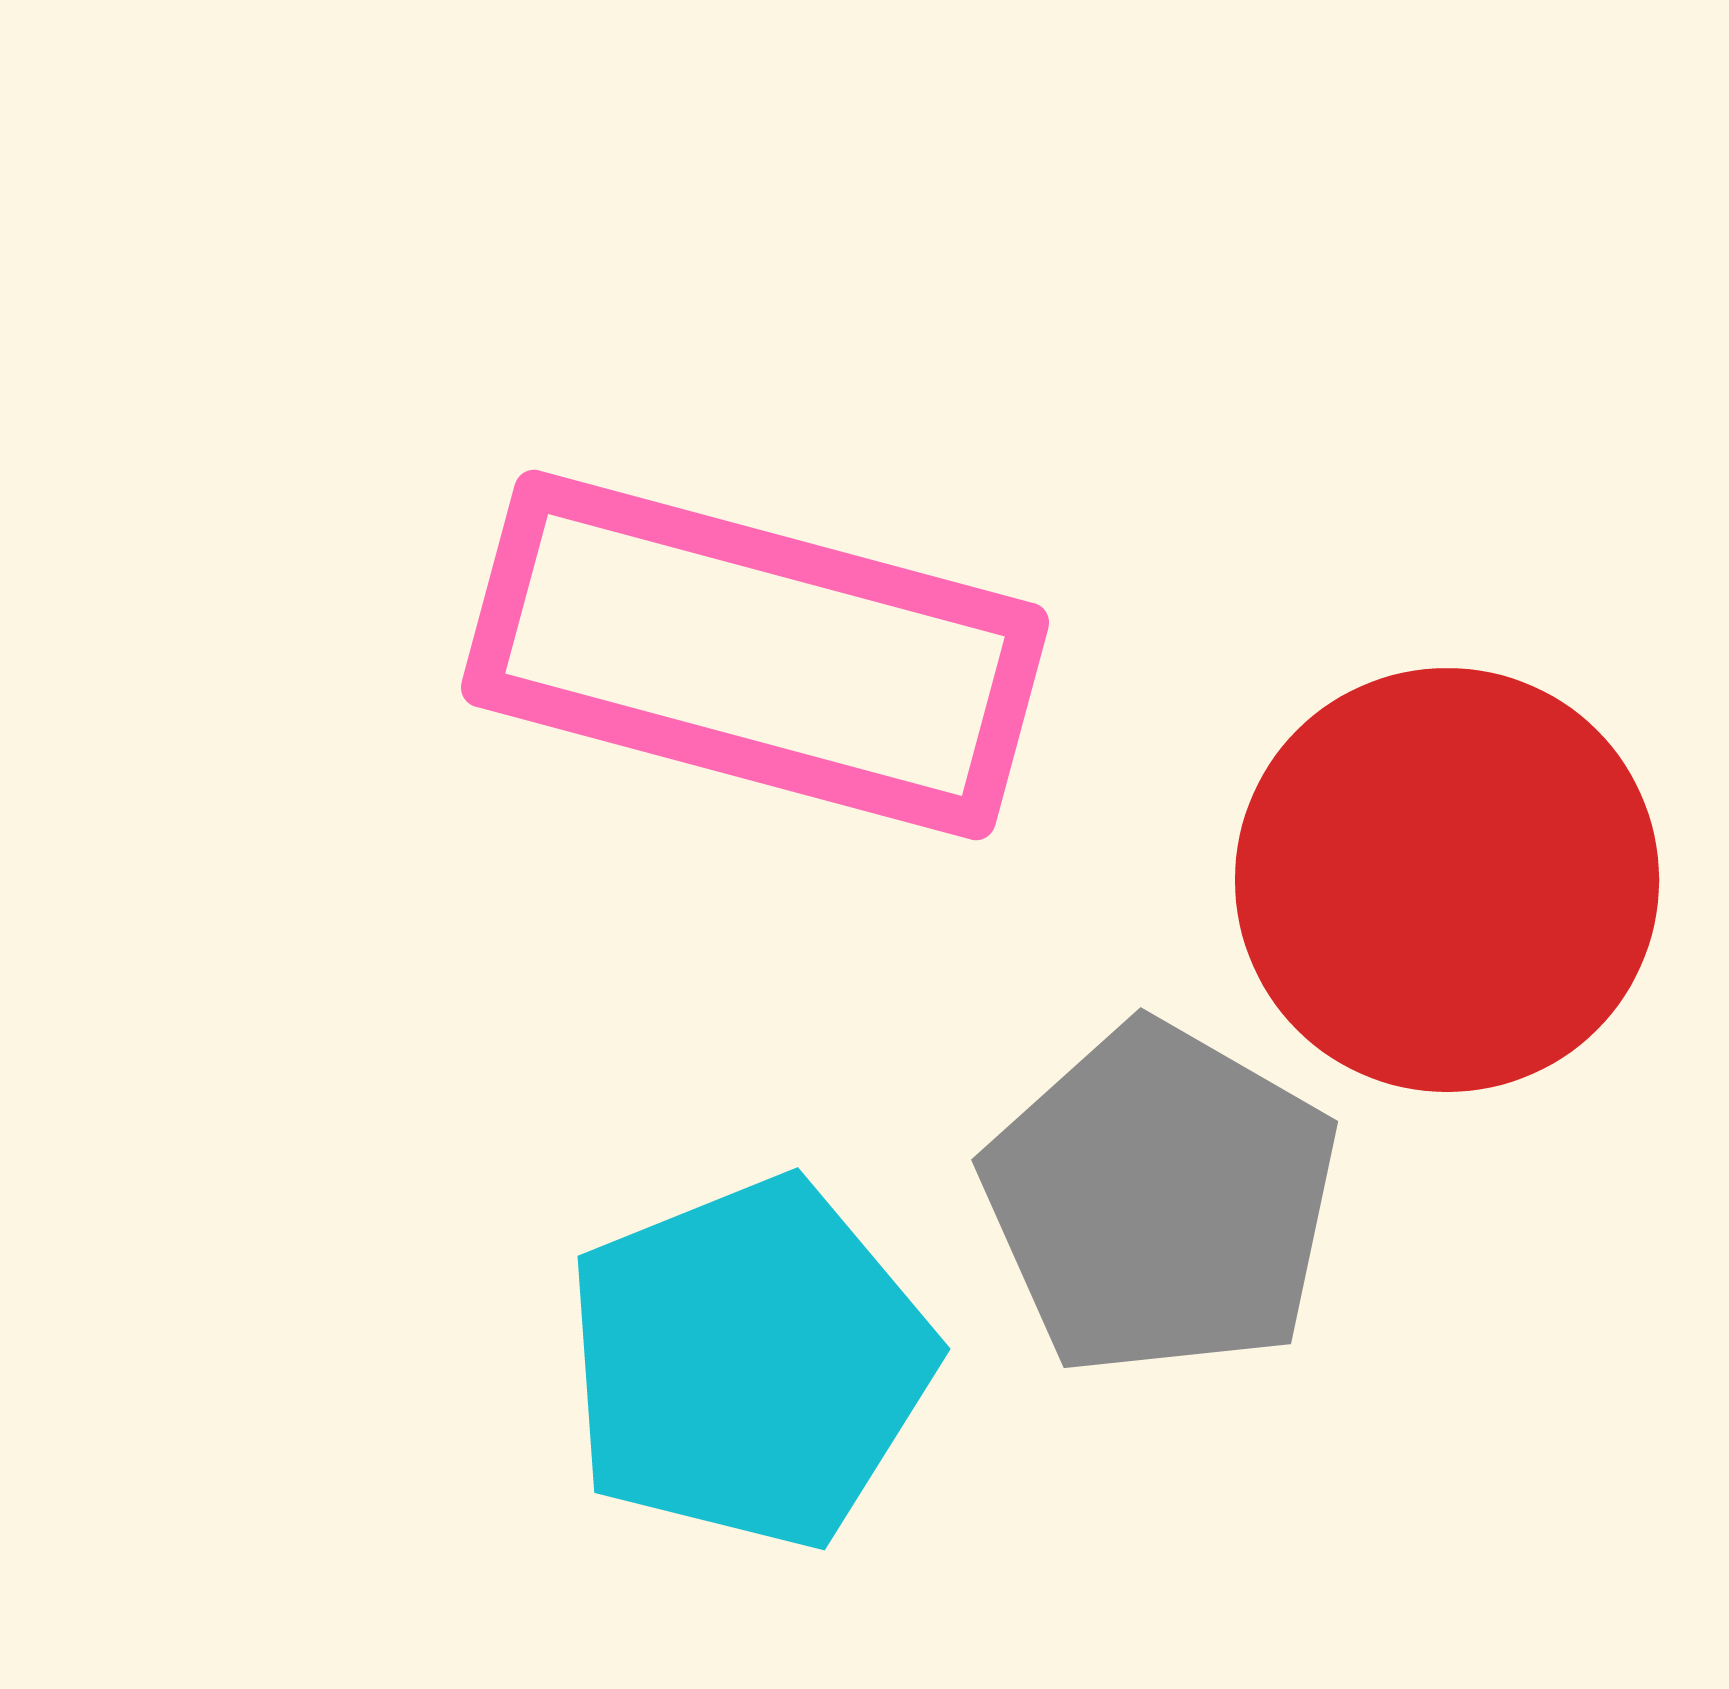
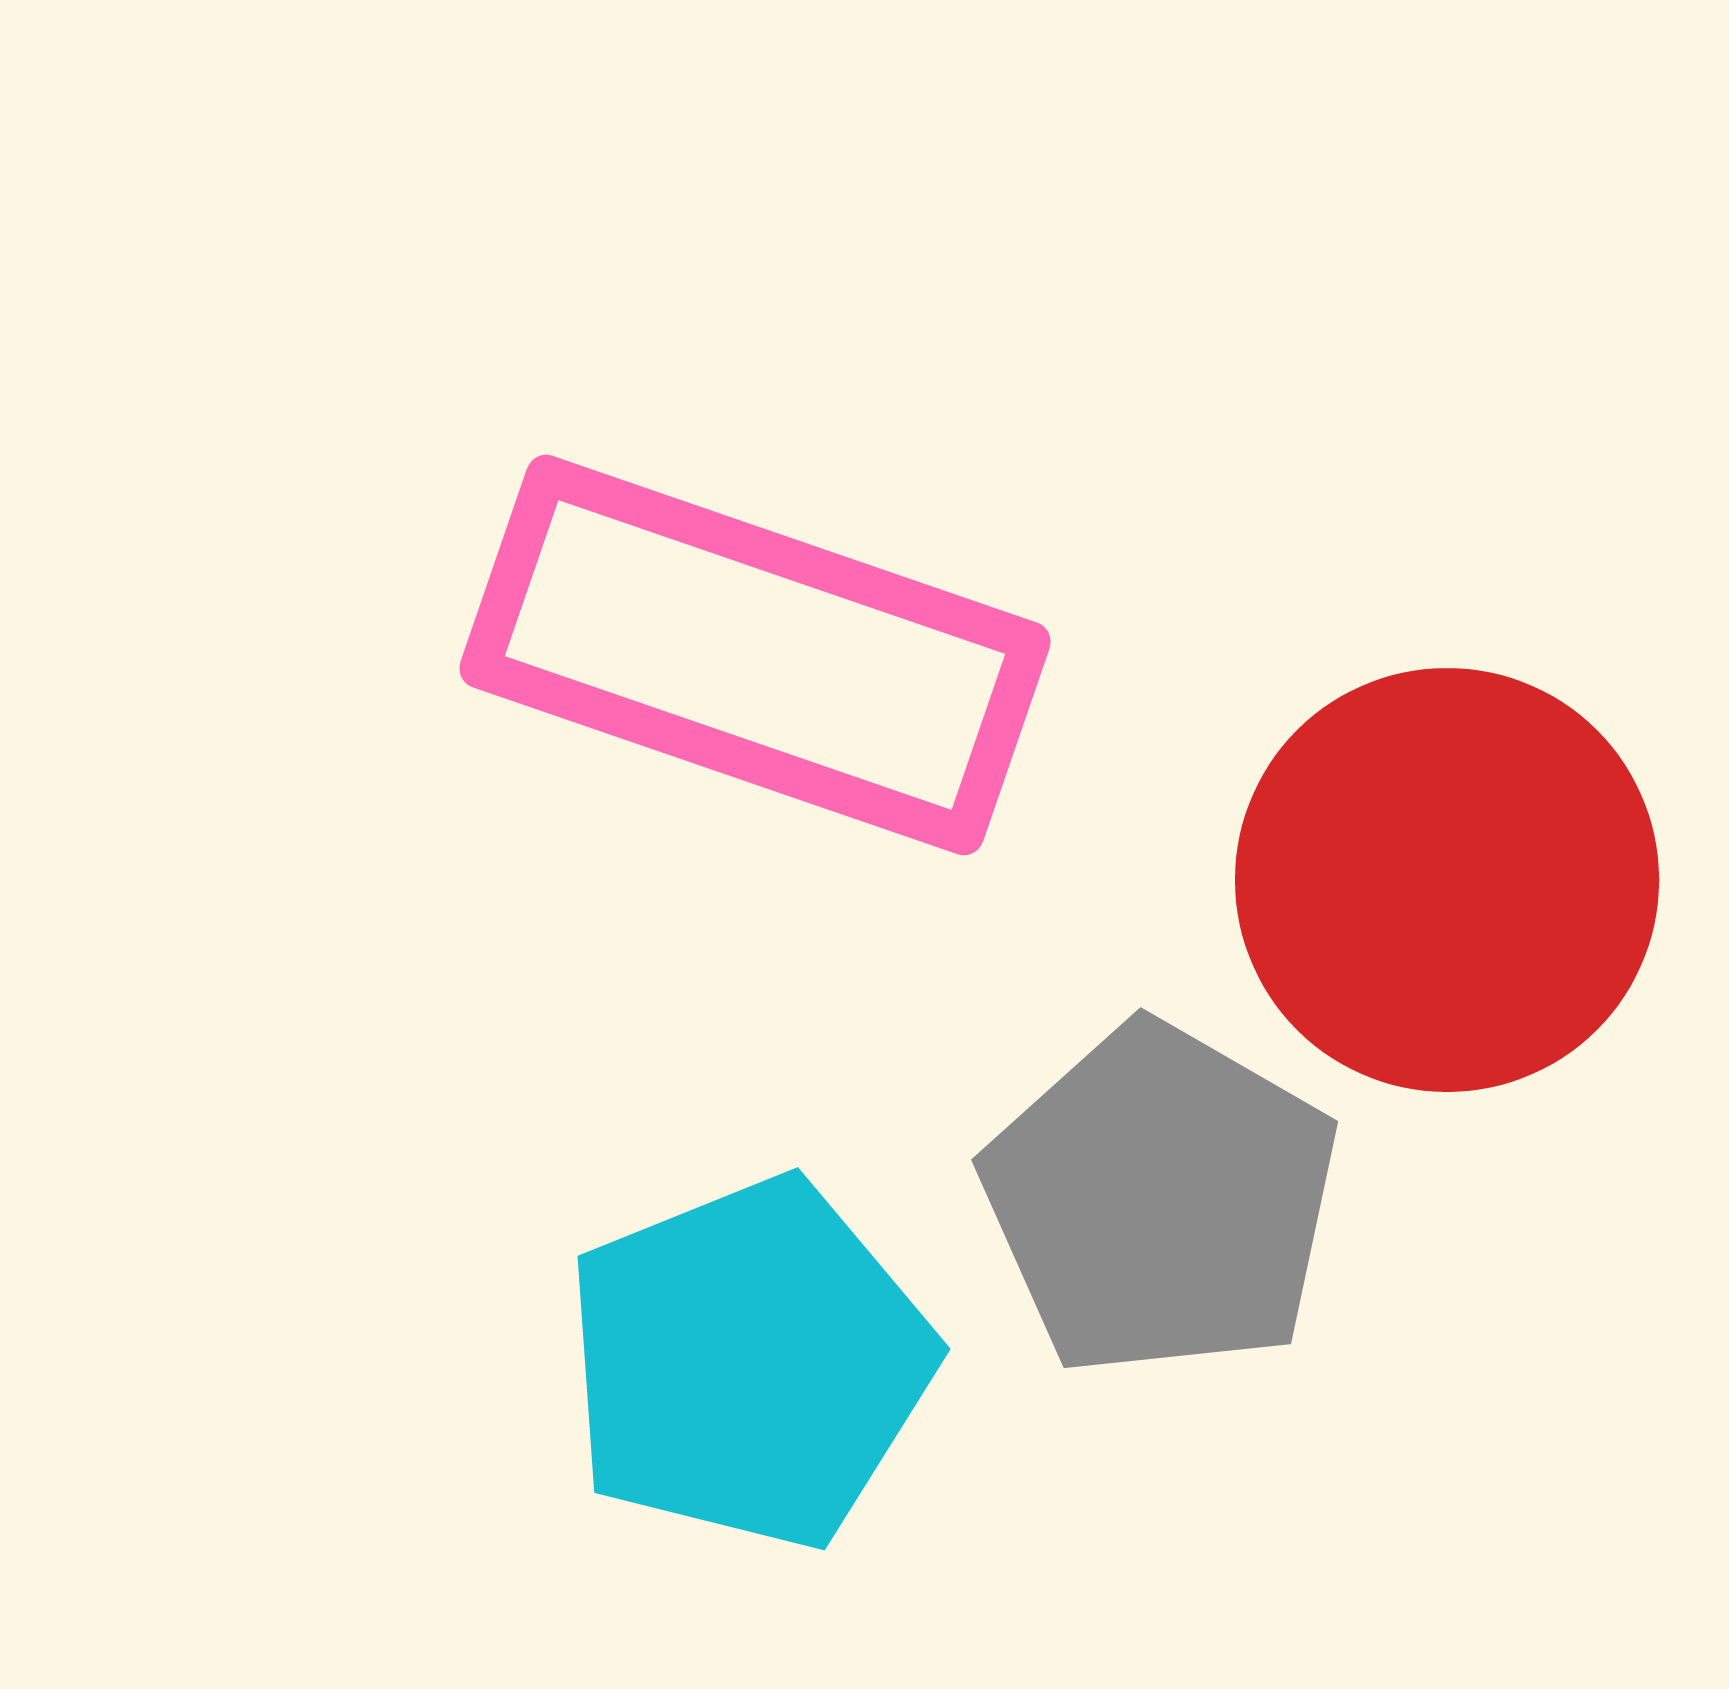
pink rectangle: rotated 4 degrees clockwise
